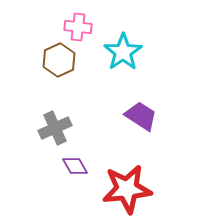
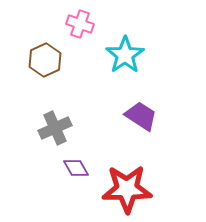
pink cross: moved 2 px right, 3 px up; rotated 12 degrees clockwise
cyan star: moved 2 px right, 3 px down
brown hexagon: moved 14 px left
purple diamond: moved 1 px right, 2 px down
red star: rotated 6 degrees clockwise
